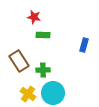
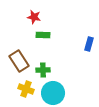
blue rectangle: moved 5 px right, 1 px up
yellow cross: moved 2 px left, 5 px up; rotated 14 degrees counterclockwise
